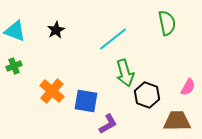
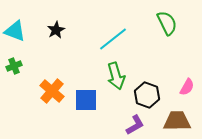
green semicircle: rotated 15 degrees counterclockwise
green arrow: moved 9 px left, 3 px down
pink semicircle: moved 1 px left
blue square: moved 1 px up; rotated 10 degrees counterclockwise
purple L-shape: moved 27 px right, 1 px down
